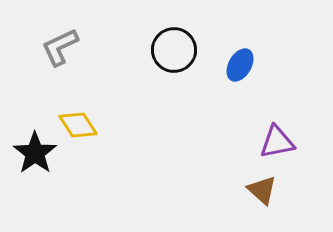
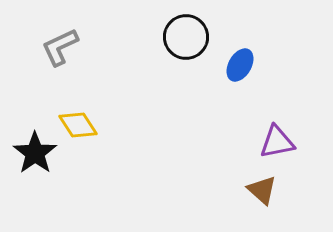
black circle: moved 12 px right, 13 px up
